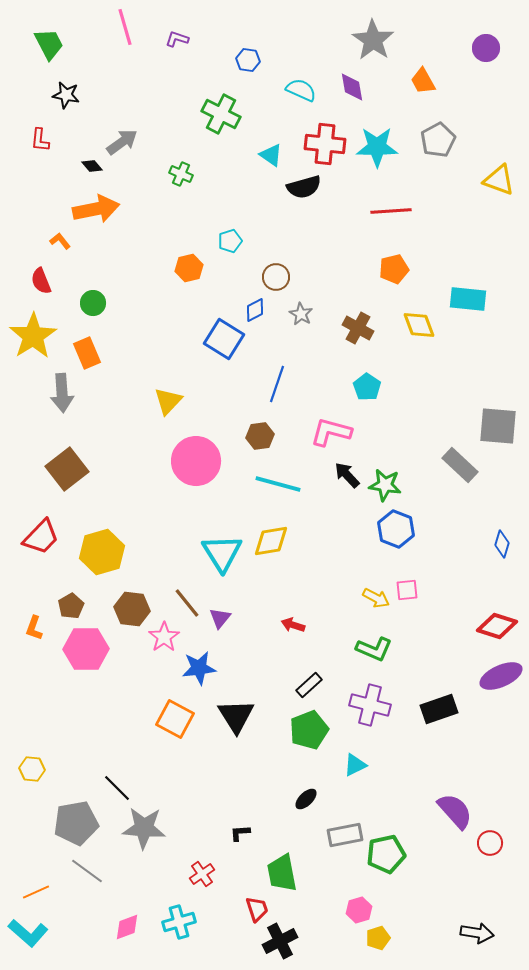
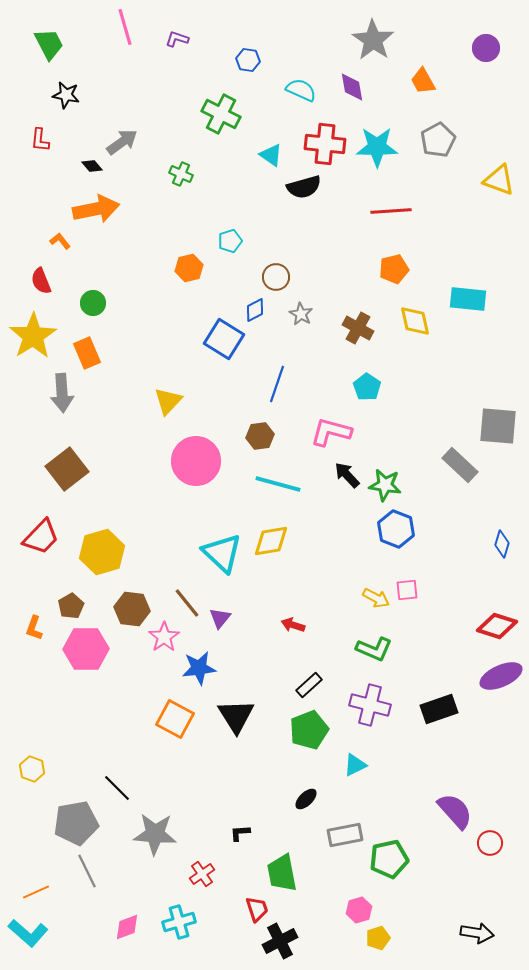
yellow diamond at (419, 325): moved 4 px left, 4 px up; rotated 8 degrees clockwise
cyan triangle at (222, 553): rotated 15 degrees counterclockwise
yellow hexagon at (32, 769): rotated 15 degrees clockwise
gray star at (144, 828): moved 11 px right, 6 px down
green pentagon at (386, 854): moved 3 px right, 5 px down
gray line at (87, 871): rotated 28 degrees clockwise
